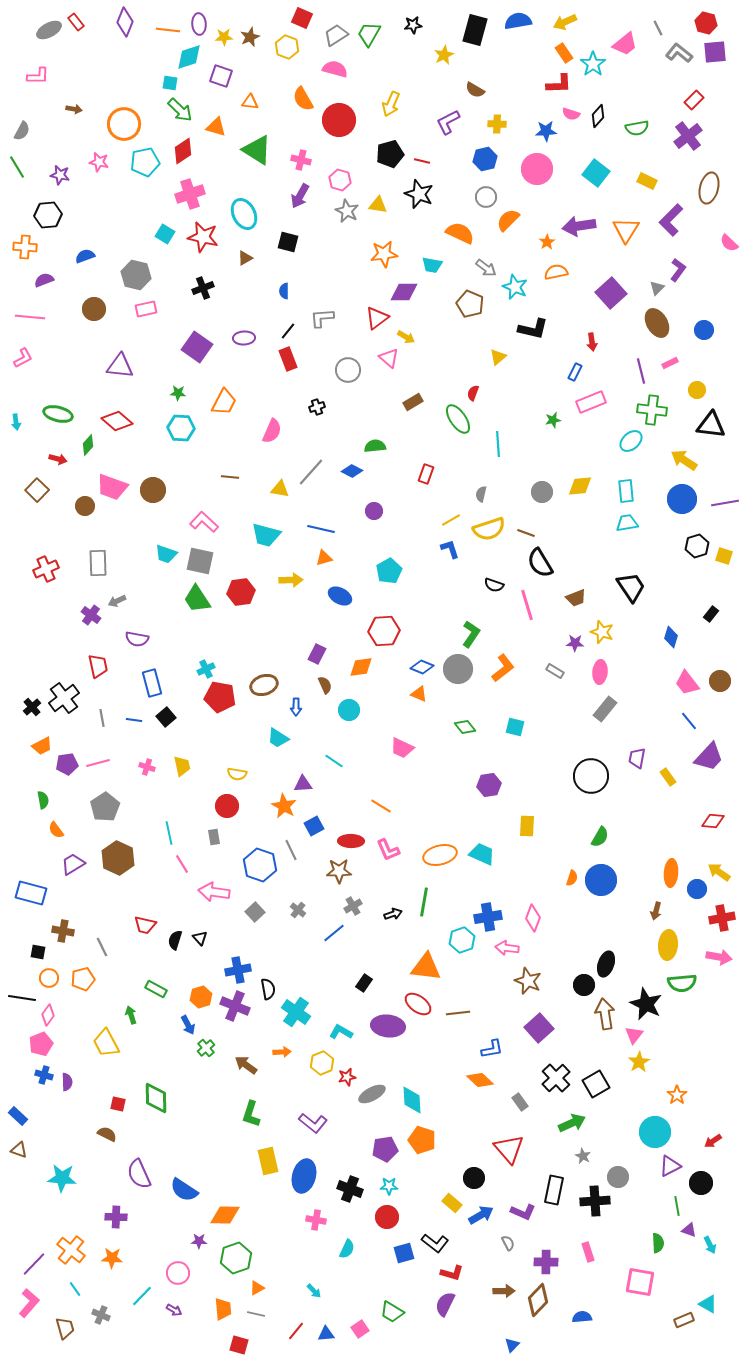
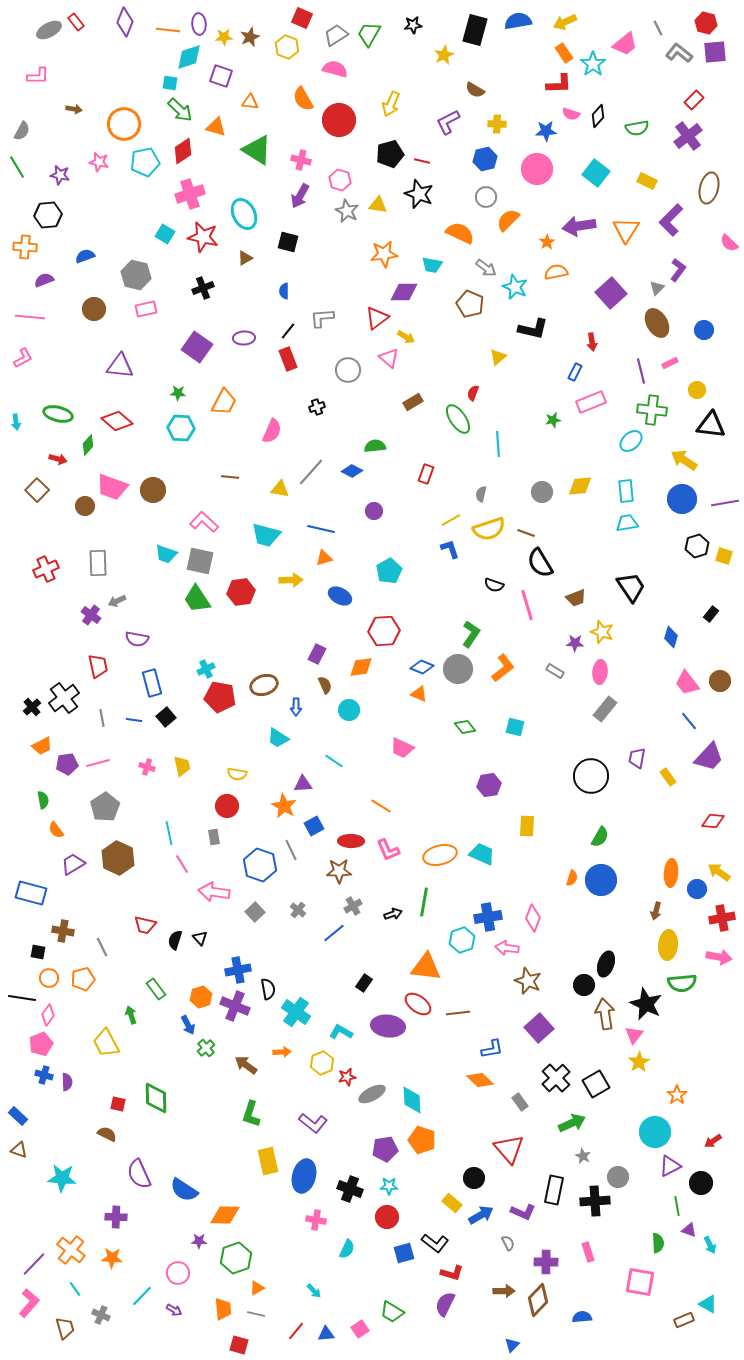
green rectangle at (156, 989): rotated 25 degrees clockwise
